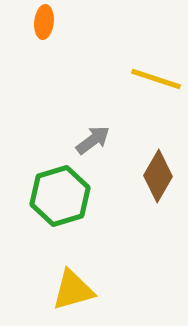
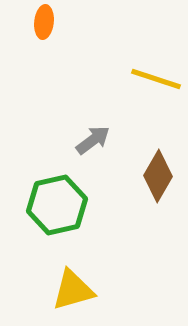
green hexagon: moved 3 px left, 9 px down; rotated 4 degrees clockwise
